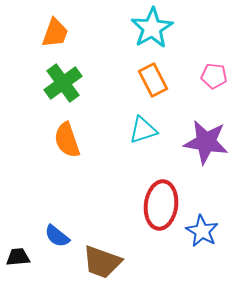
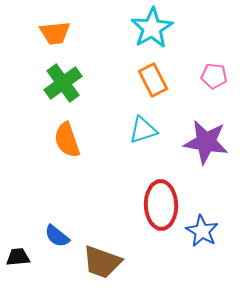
orange trapezoid: rotated 64 degrees clockwise
red ellipse: rotated 9 degrees counterclockwise
